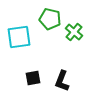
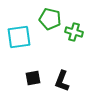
green cross: rotated 24 degrees counterclockwise
